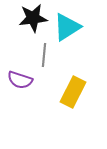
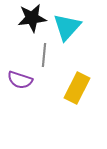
black star: moved 1 px left
cyan triangle: rotated 16 degrees counterclockwise
yellow rectangle: moved 4 px right, 4 px up
